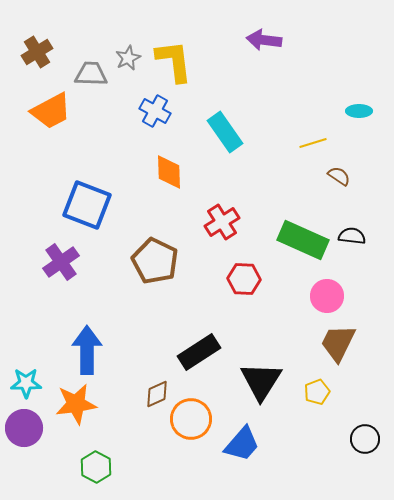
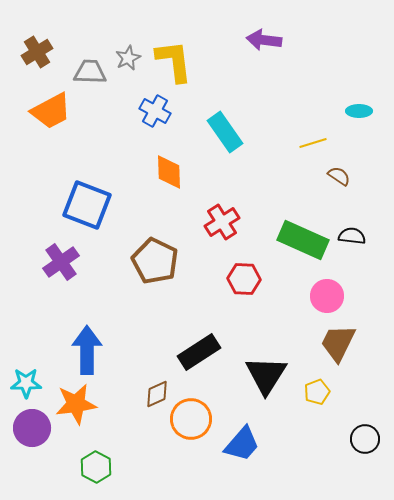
gray trapezoid: moved 1 px left, 2 px up
black triangle: moved 5 px right, 6 px up
purple circle: moved 8 px right
